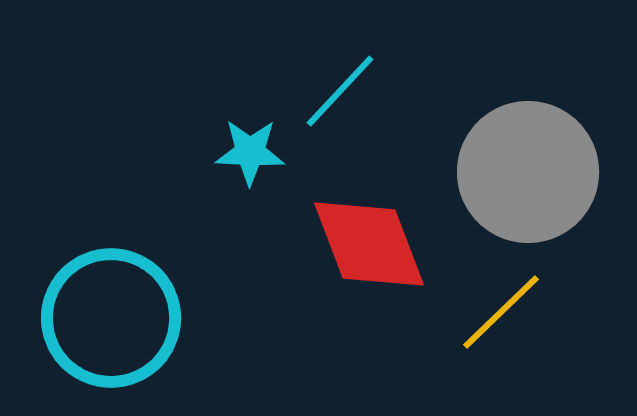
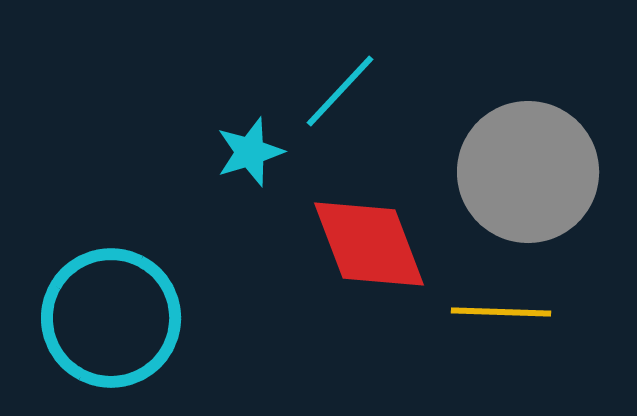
cyan star: rotated 20 degrees counterclockwise
yellow line: rotated 46 degrees clockwise
